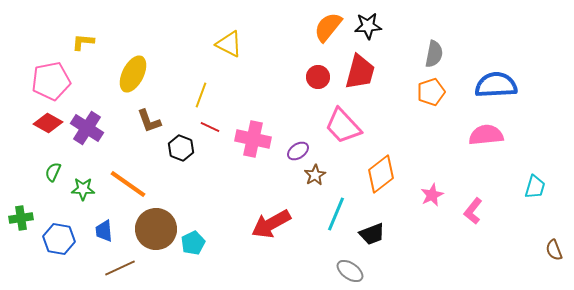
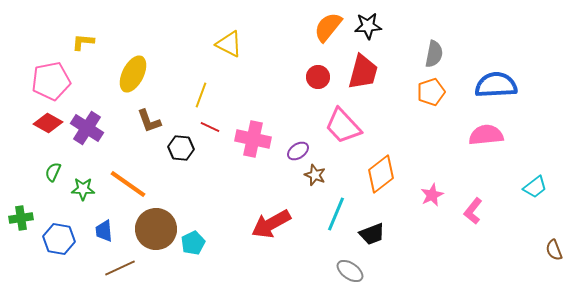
red trapezoid: moved 3 px right
black hexagon: rotated 15 degrees counterclockwise
brown star: rotated 20 degrees counterclockwise
cyan trapezoid: rotated 35 degrees clockwise
